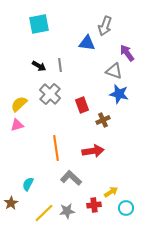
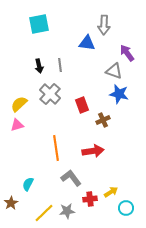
gray arrow: moved 1 px left, 1 px up; rotated 18 degrees counterclockwise
black arrow: rotated 48 degrees clockwise
gray L-shape: rotated 10 degrees clockwise
red cross: moved 4 px left, 6 px up
